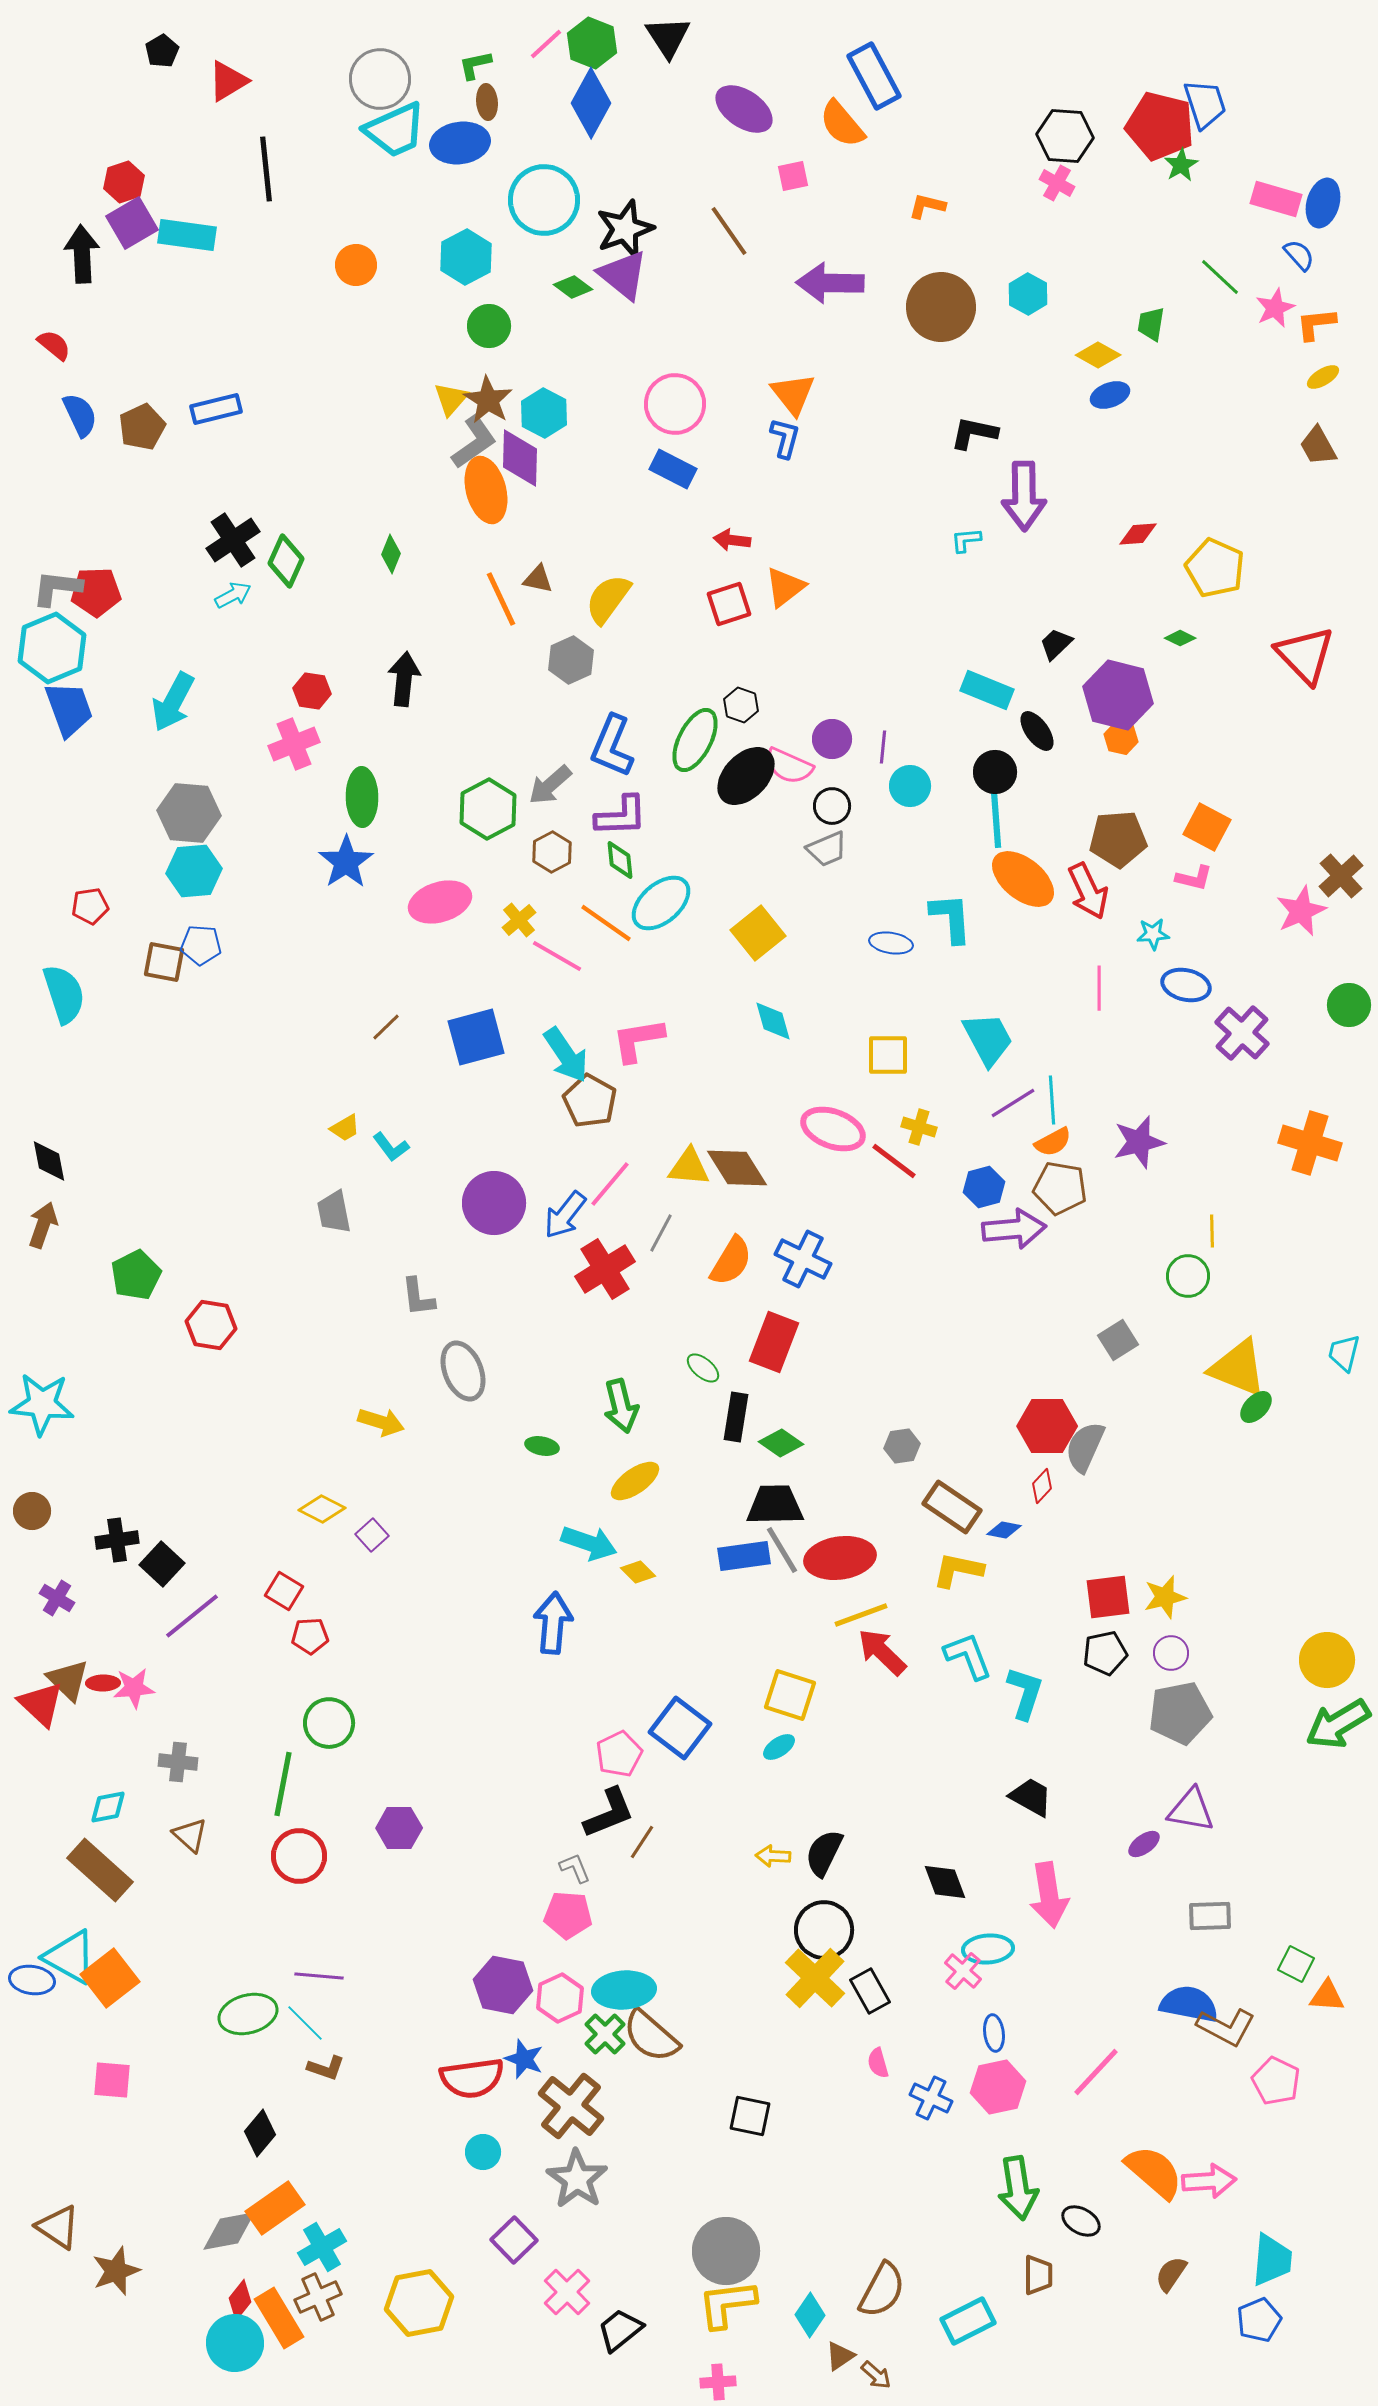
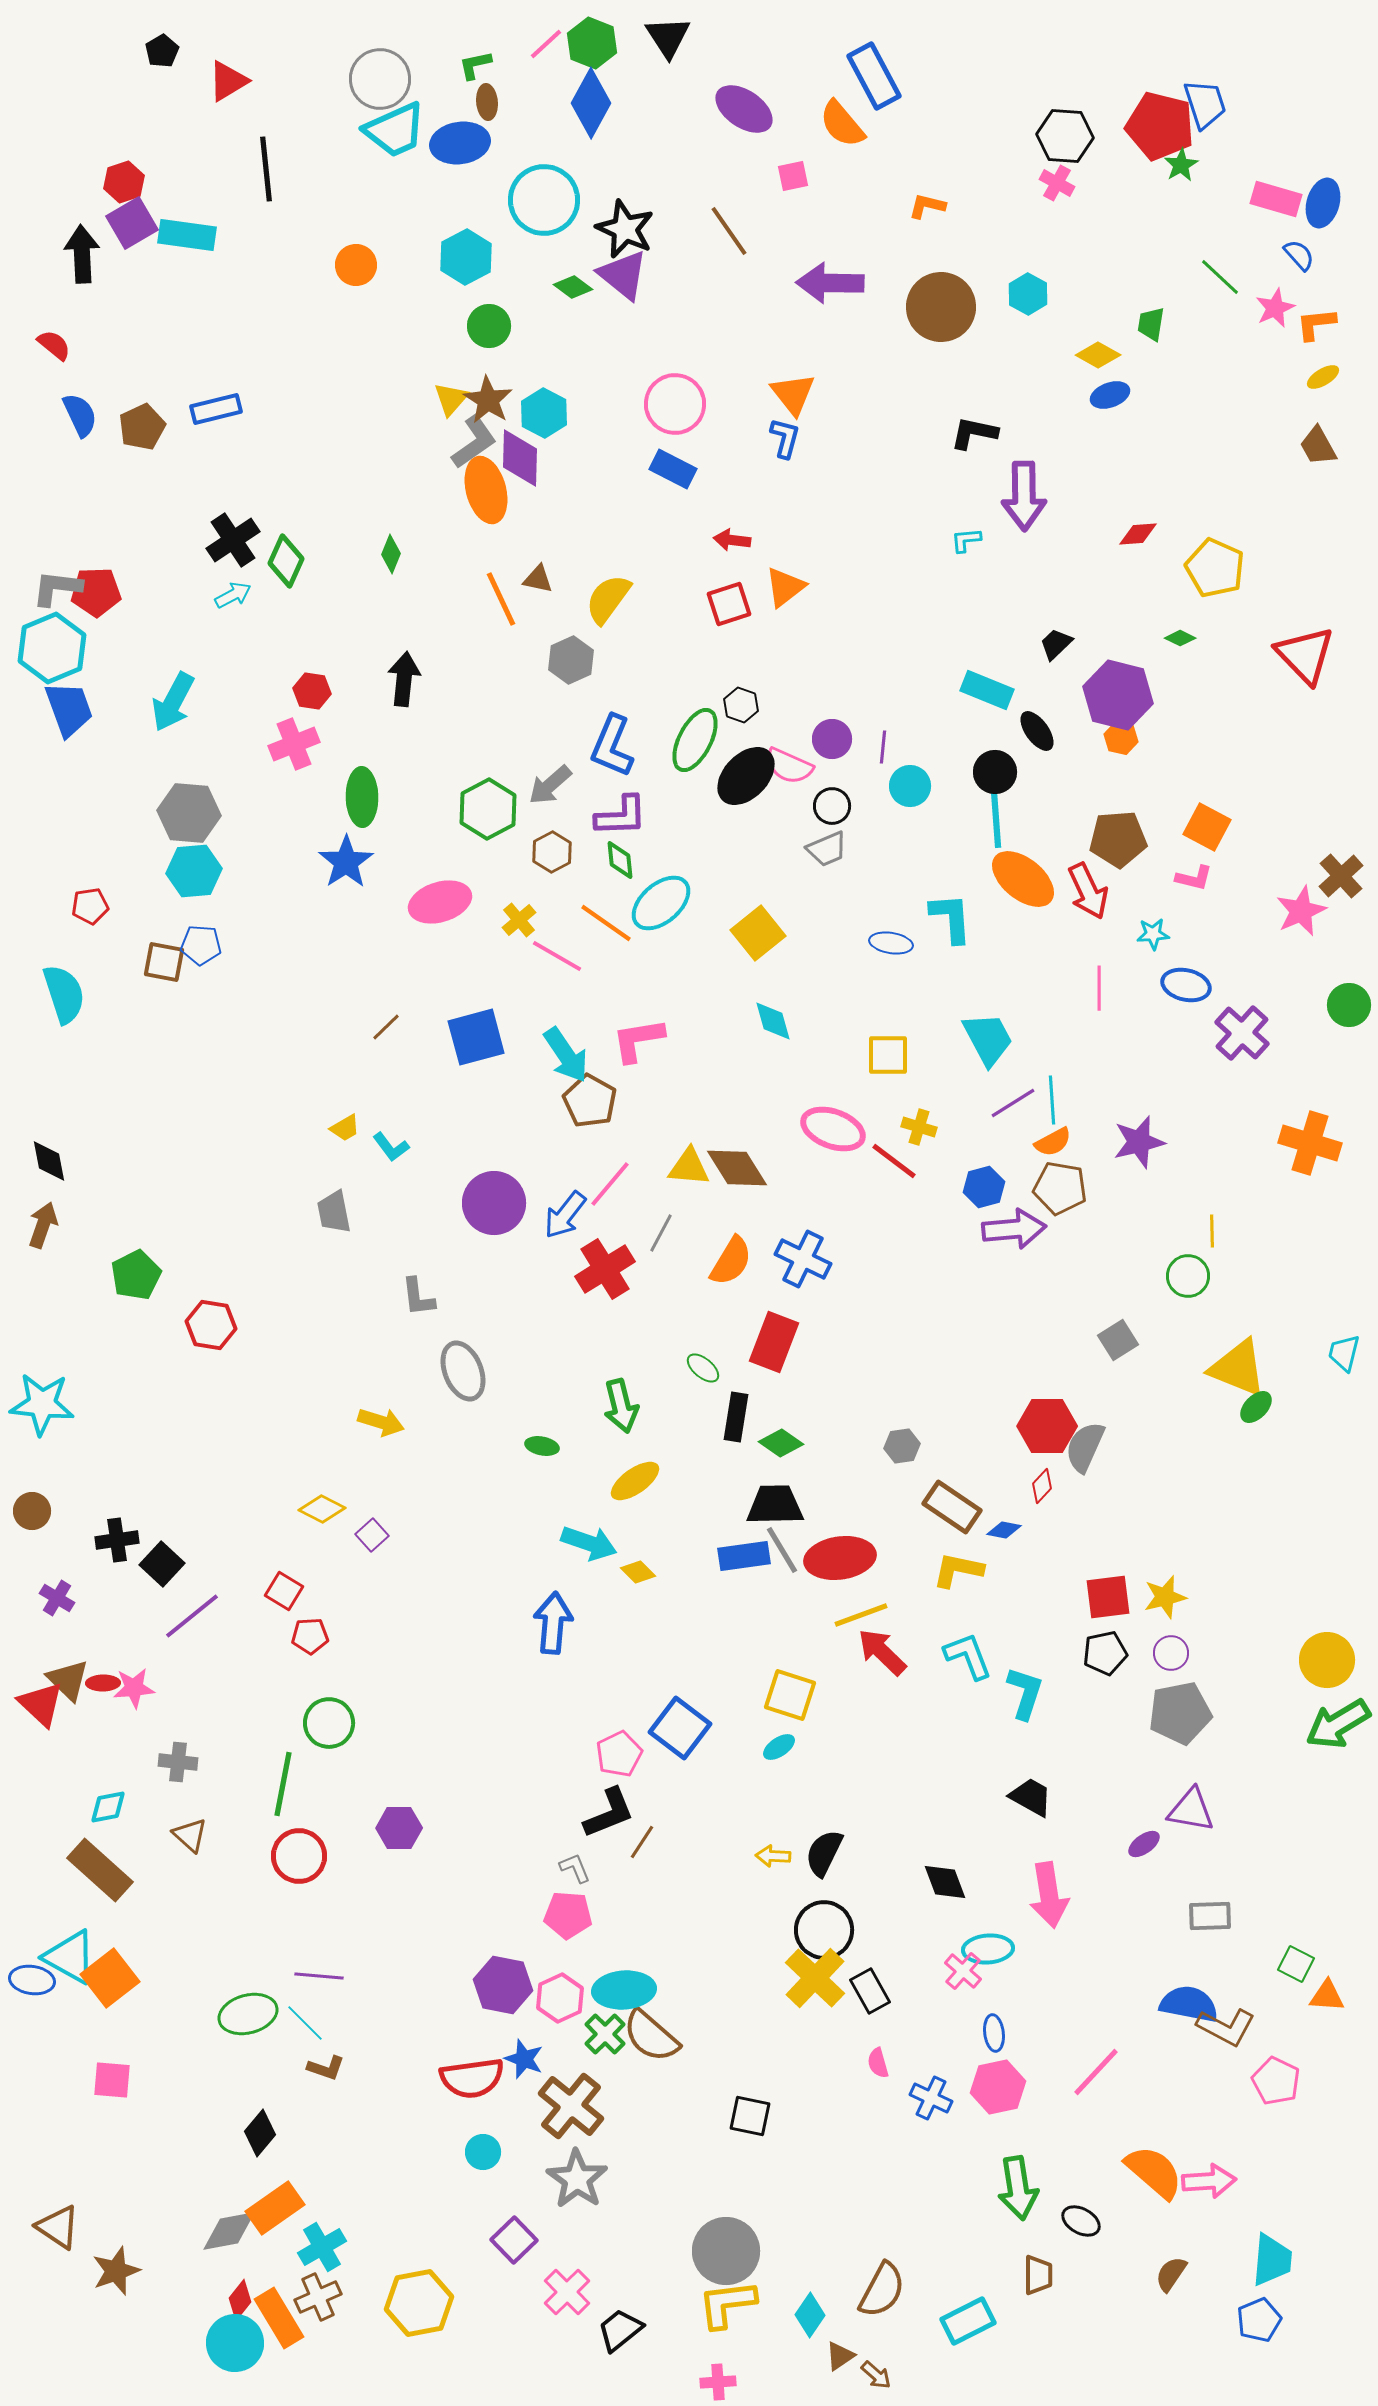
black star at (625, 229): rotated 28 degrees counterclockwise
